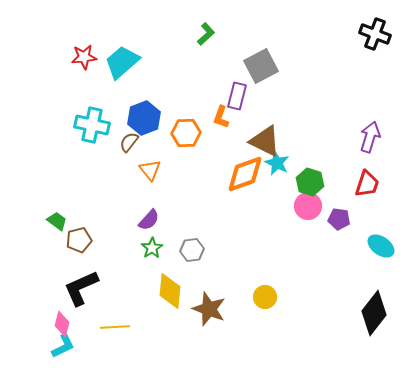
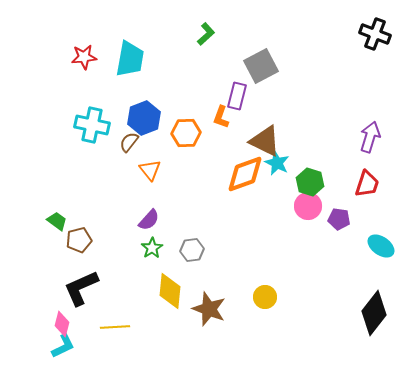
cyan trapezoid: moved 8 px right, 3 px up; rotated 141 degrees clockwise
